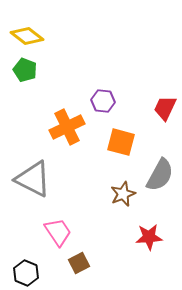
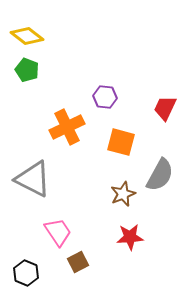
green pentagon: moved 2 px right
purple hexagon: moved 2 px right, 4 px up
red star: moved 19 px left
brown square: moved 1 px left, 1 px up
